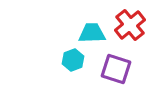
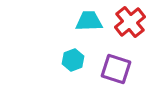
red cross: moved 3 px up
cyan trapezoid: moved 3 px left, 12 px up
